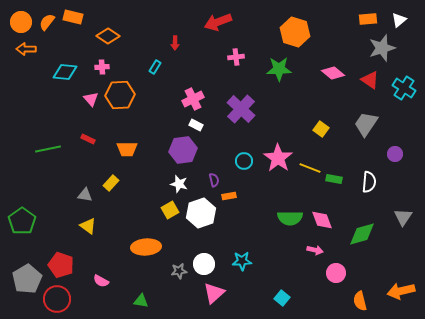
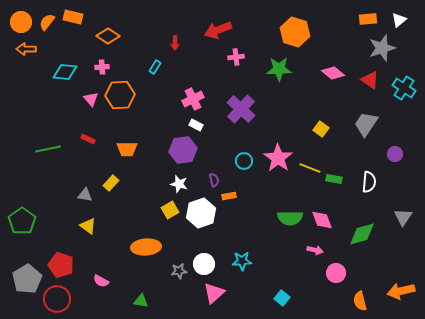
red arrow at (218, 22): moved 8 px down
